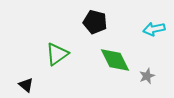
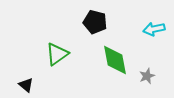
green diamond: rotated 16 degrees clockwise
